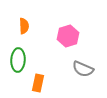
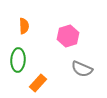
gray semicircle: moved 1 px left
orange rectangle: rotated 30 degrees clockwise
